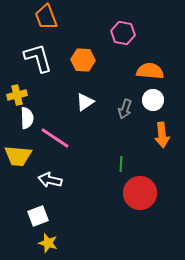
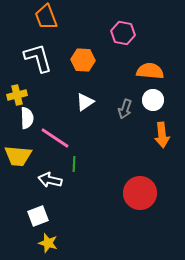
green line: moved 47 px left
